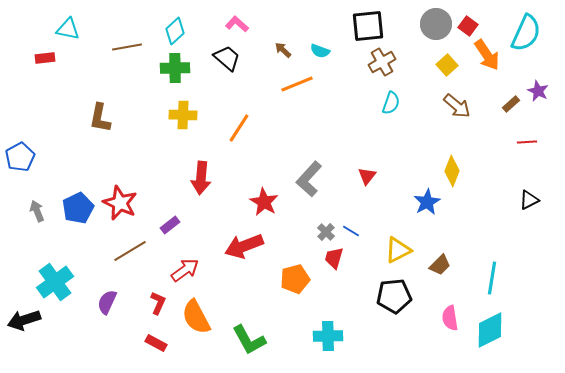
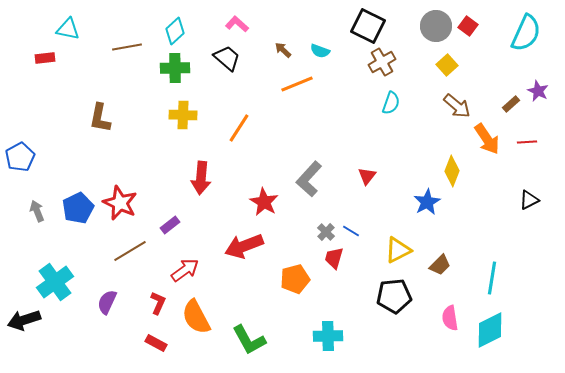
gray circle at (436, 24): moved 2 px down
black square at (368, 26): rotated 32 degrees clockwise
orange arrow at (487, 55): moved 84 px down
